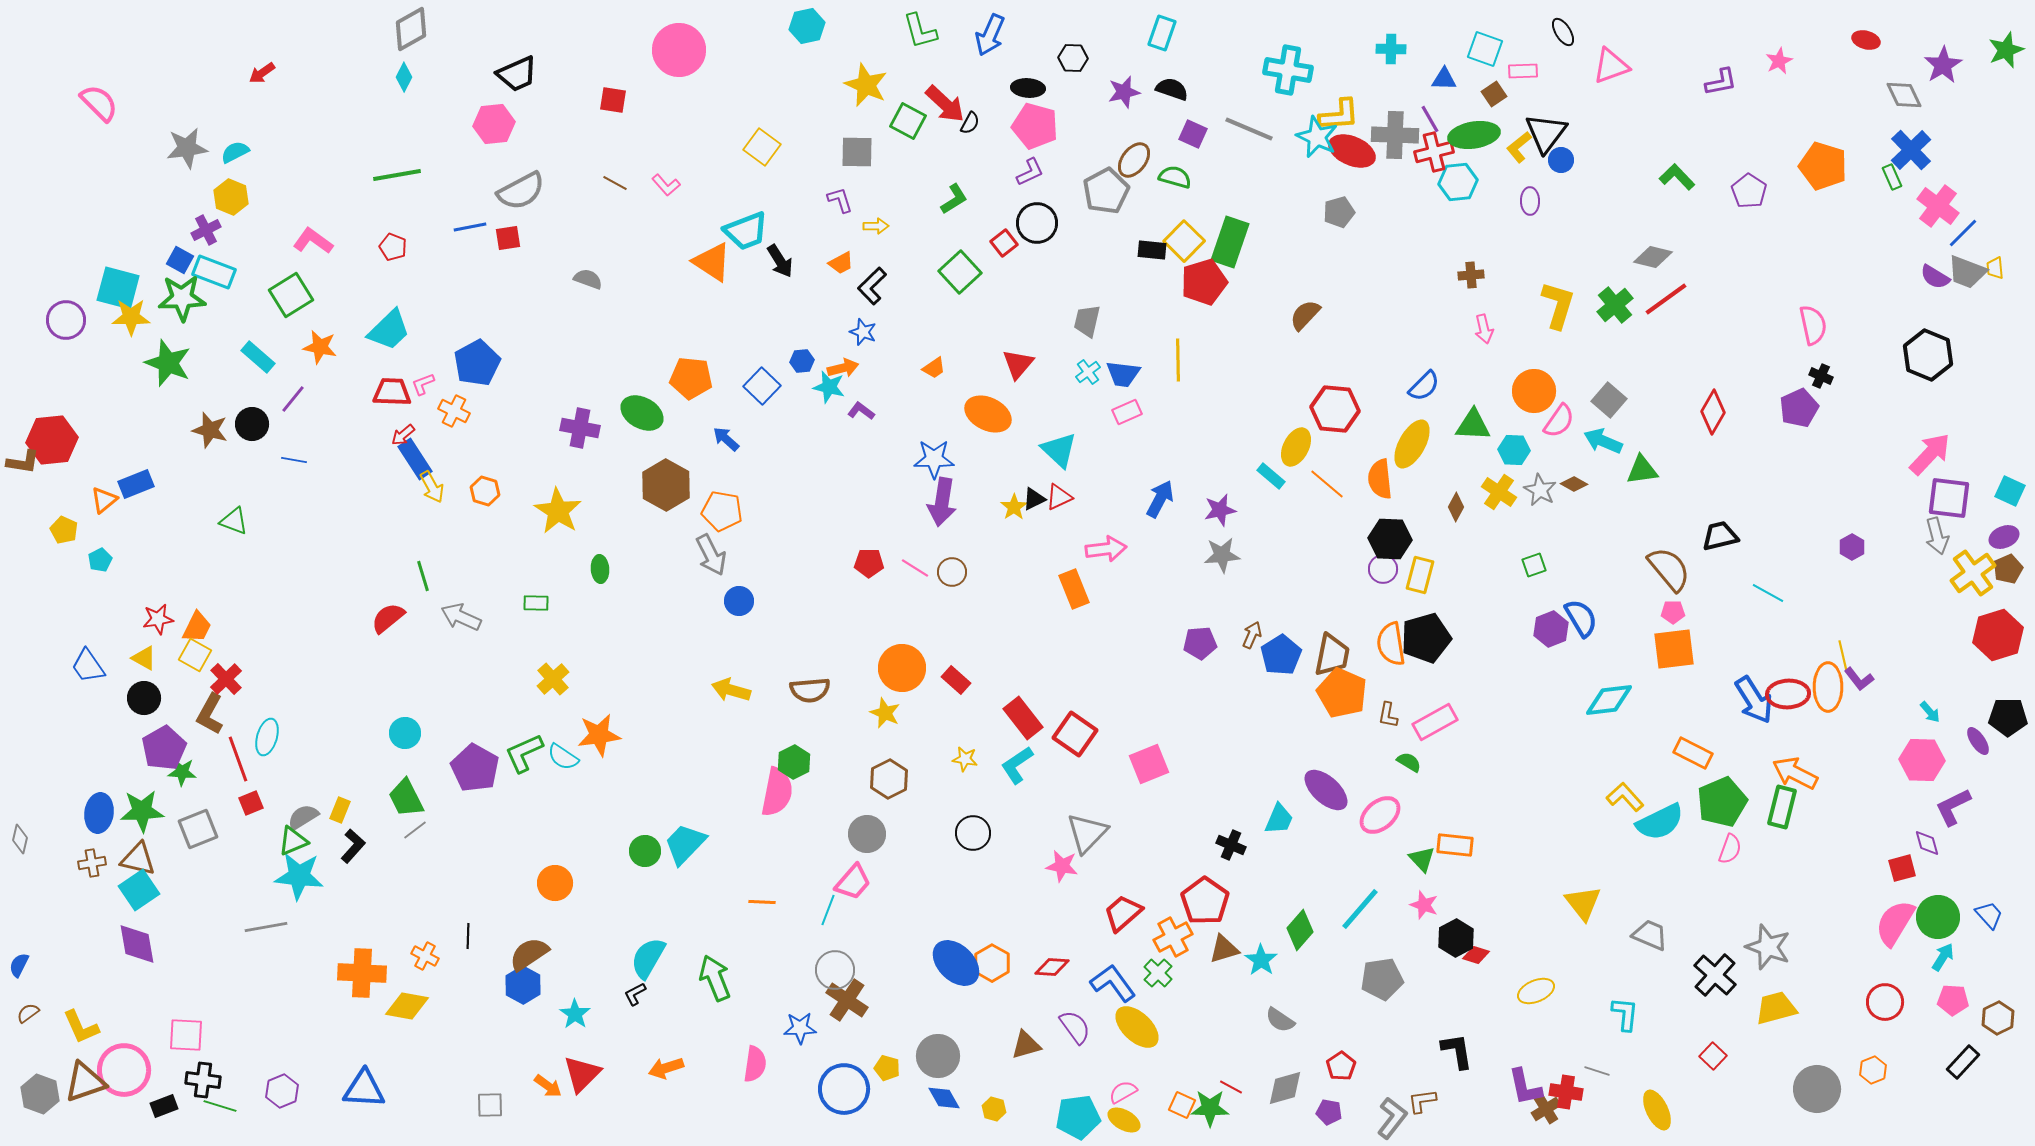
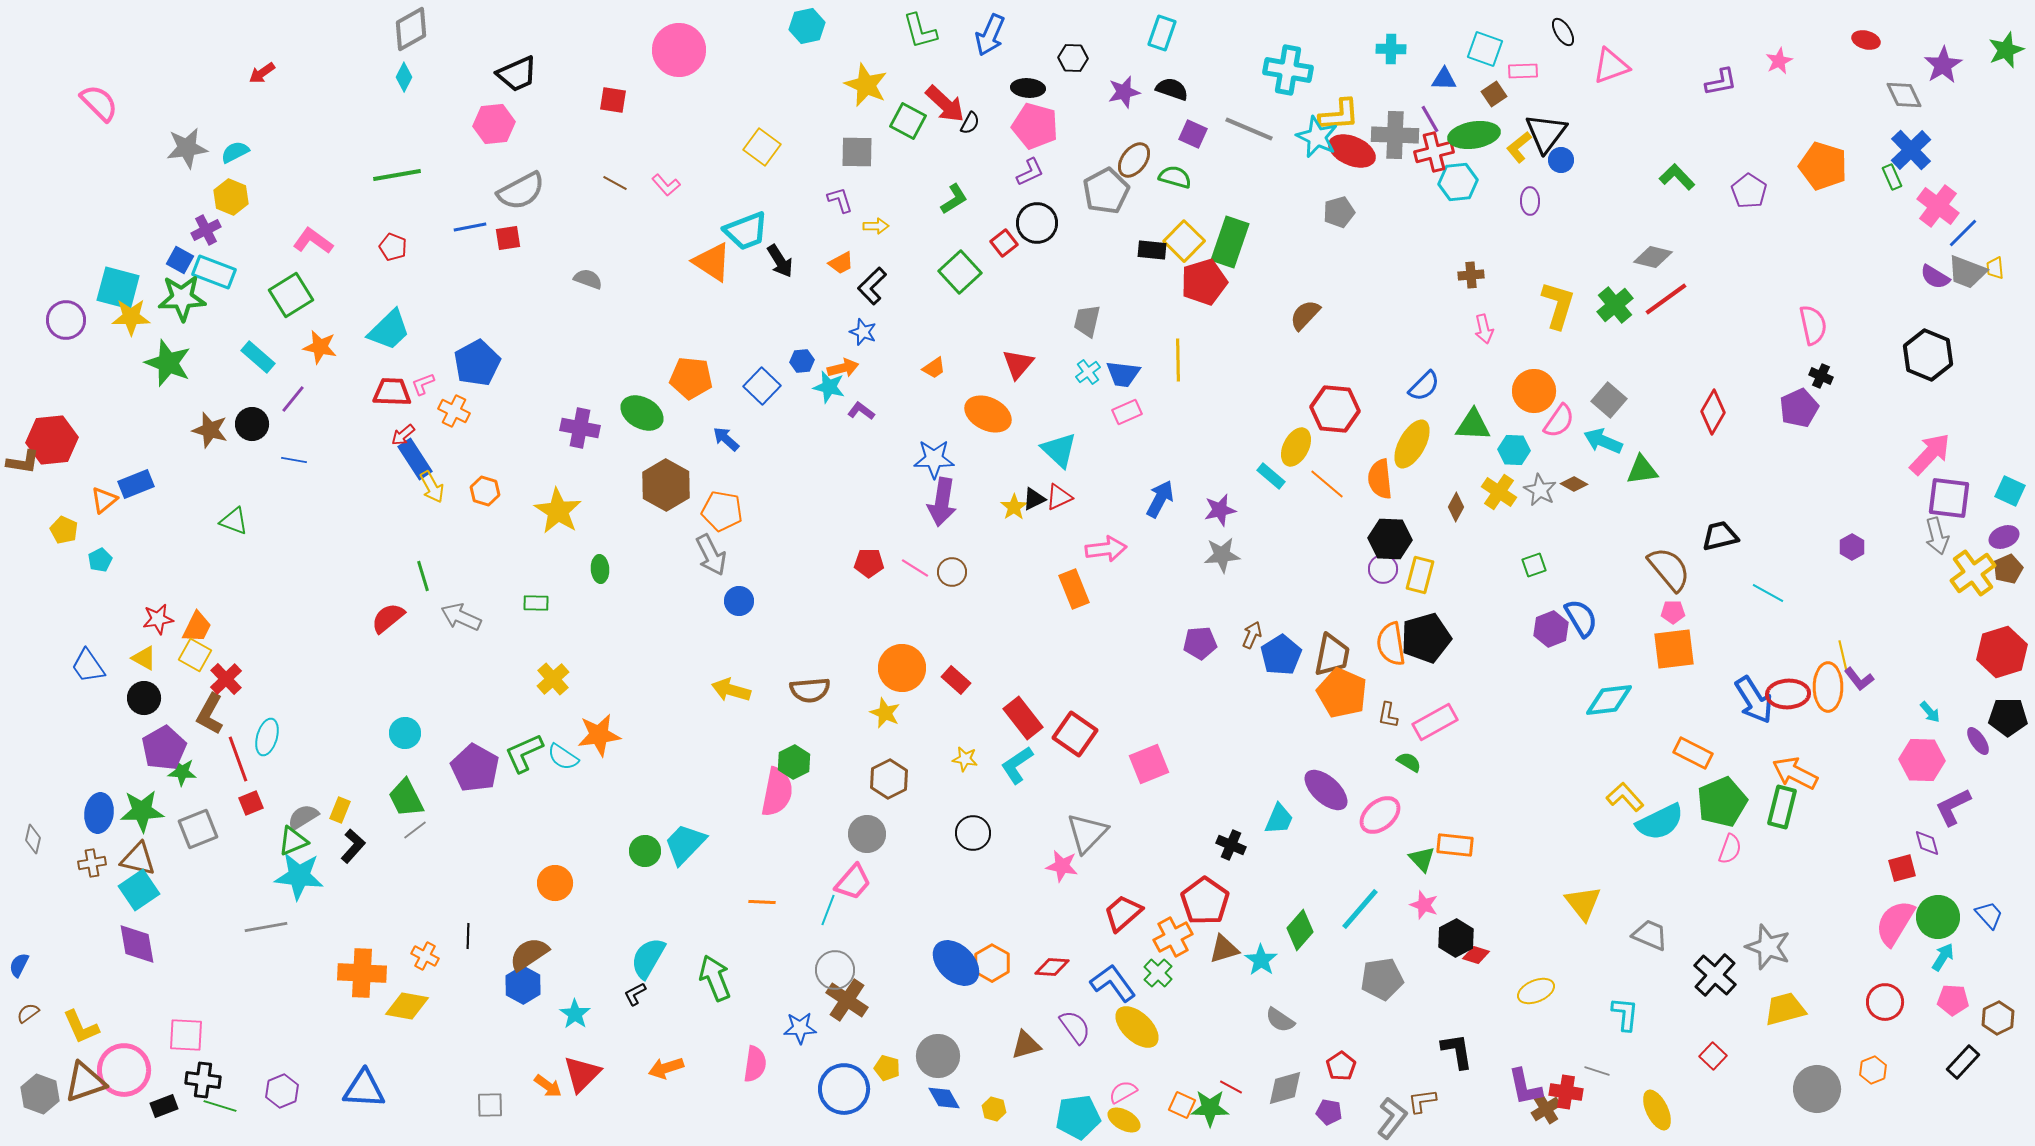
red hexagon at (1998, 635): moved 4 px right, 17 px down
gray diamond at (20, 839): moved 13 px right
yellow trapezoid at (1776, 1008): moved 9 px right, 1 px down
